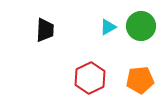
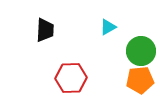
green circle: moved 25 px down
red hexagon: moved 19 px left; rotated 24 degrees clockwise
